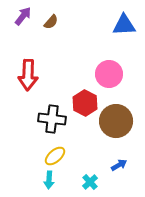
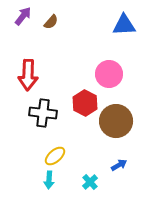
black cross: moved 9 px left, 6 px up
